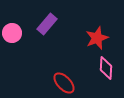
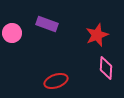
purple rectangle: rotated 70 degrees clockwise
red star: moved 3 px up
red ellipse: moved 8 px left, 2 px up; rotated 65 degrees counterclockwise
